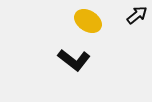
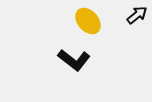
yellow ellipse: rotated 16 degrees clockwise
